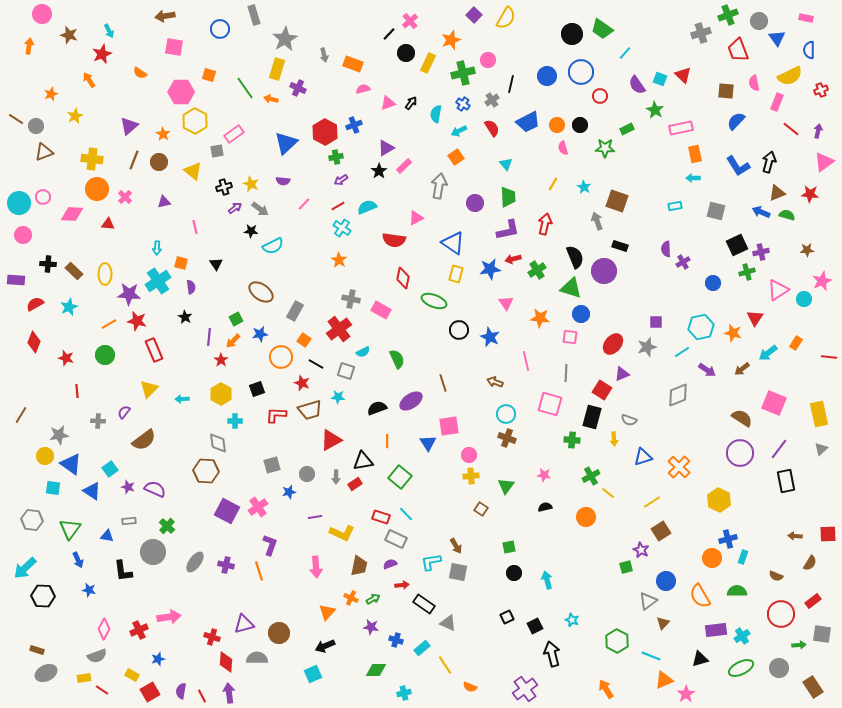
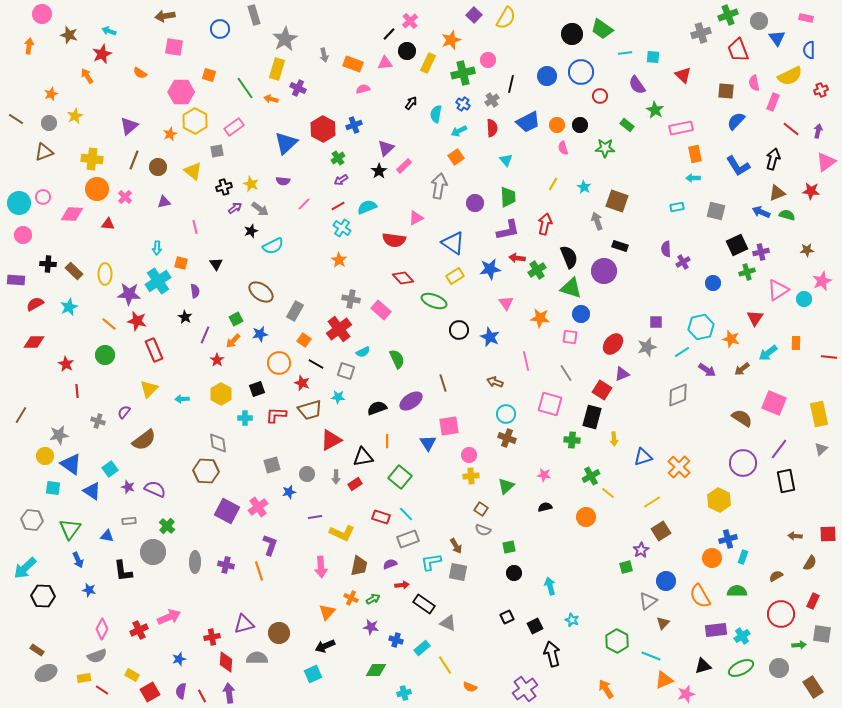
cyan arrow at (109, 31): rotated 136 degrees clockwise
black circle at (406, 53): moved 1 px right, 2 px up
cyan line at (625, 53): rotated 40 degrees clockwise
cyan square at (660, 79): moved 7 px left, 22 px up; rotated 16 degrees counterclockwise
orange arrow at (89, 80): moved 2 px left, 4 px up
pink rectangle at (777, 102): moved 4 px left
pink triangle at (388, 103): moved 3 px left, 40 px up; rotated 14 degrees clockwise
gray circle at (36, 126): moved 13 px right, 3 px up
red semicircle at (492, 128): rotated 30 degrees clockwise
green rectangle at (627, 129): moved 4 px up; rotated 64 degrees clockwise
red hexagon at (325, 132): moved 2 px left, 3 px up
orange star at (163, 134): moved 7 px right; rotated 16 degrees clockwise
pink rectangle at (234, 134): moved 7 px up
purple triangle at (386, 148): rotated 12 degrees counterclockwise
green cross at (336, 157): moved 2 px right, 1 px down; rotated 24 degrees counterclockwise
brown circle at (159, 162): moved 1 px left, 5 px down
black arrow at (769, 162): moved 4 px right, 3 px up
pink triangle at (824, 162): moved 2 px right
cyan triangle at (506, 164): moved 4 px up
red star at (810, 194): moved 1 px right, 3 px up
cyan rectangle at (675, 206): moved 2 px right, 1 px down
black star at (251, 231): rotated 24 degrees counterclockwise
black semicircle at (575, 257): moved 6 px left
red arrow at (513, 259): moved 4 px right, 1 px up; rotated 21 degrees clockwise
yellow rectangle at (456, 274): moved 1 px left, 2 px down; rotated 42 degrees clockwise
red diamond at (403, 278): rotated 55 degrees counterclockwise
purple semicircle at (191, 287): moved 4 px right, 4 px down
pink rectangle at (381, 310): rotated 12 degrees clockwise
orange line at (109, 324): rotated 70 degrees clockwise
orange star at (733, 333): moved 2 px left, 6 px down
purple line at (209, 337): moved 4 px left, 2 px up; rotated 18 degrees clockwise
red diamond at (34, 342): rotated 70 degrees clockwise
orange rectangle at (796, 343): rotated 32 degrees counterclockwise
orange circle at (281, 357): moved 2 px left, 6 px down
red star at (66, 358): moved 6 px down; rotated 14 degrees clockwise
red star at (221, 360): moved 4 px left
gray line at (566, 373): rotated 36 degrees counterclockwise
gray semicircle at (629, 420): moved 146 px left, 110 px down
gray cross at (98, 421): rotated 16 degrees clockwise
cyan cross at (235, 421): moved 10 px right, 3 px up
purple circle at (740, 453): moved 3 px right, 10 px down
black triangle at (363, 461): moved 4 px up
green triangle at (506, 486): rotated 12 degrees clockwise
gray rectangle at (396, 539): moved 12 px right; rotated 45 degrees counterclockwise
purple star at (641, 550): rotated 14 degrees clockwise
gray ellipse at (195, 562): rotated 35 degrees counterclockwise
pink arrow at (316, 567): moved 5 px right
brown semicircle at (776, 576): rotated 128 degrees clockwise
cyan arrow at (547, 580): moved 3 px right, 6 px down
red rectangle at (813, 601): rotated 28 degrees counterclockwise
pink arrow at (169, 617): rotated 15 degrees counterclockwise
pink diamond at (104, 629): moved 2 px left
red cross at (212, 637): rotated 28 degrees counterclockwise
brown rectangle at (37, 650): rotated 16 degrees clockwise
blue star at (158, 659): moved 21 px right
black triangle at (700, 659): moved 3 px right, 7 px down
pink star at (686, 694): rotated 18 degrees clockwise
